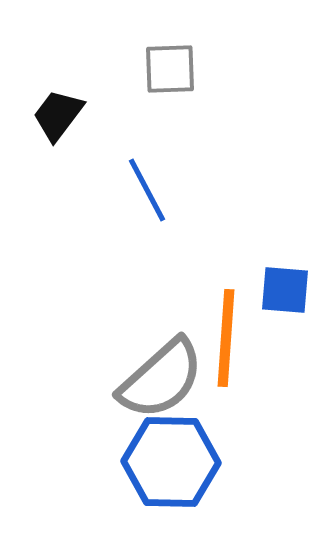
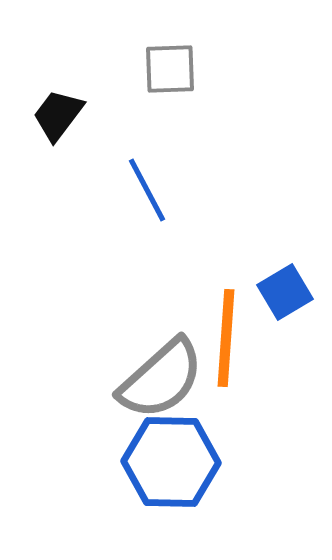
blue square: moved 2 px down; rotated 36 degrees counterclockwise
